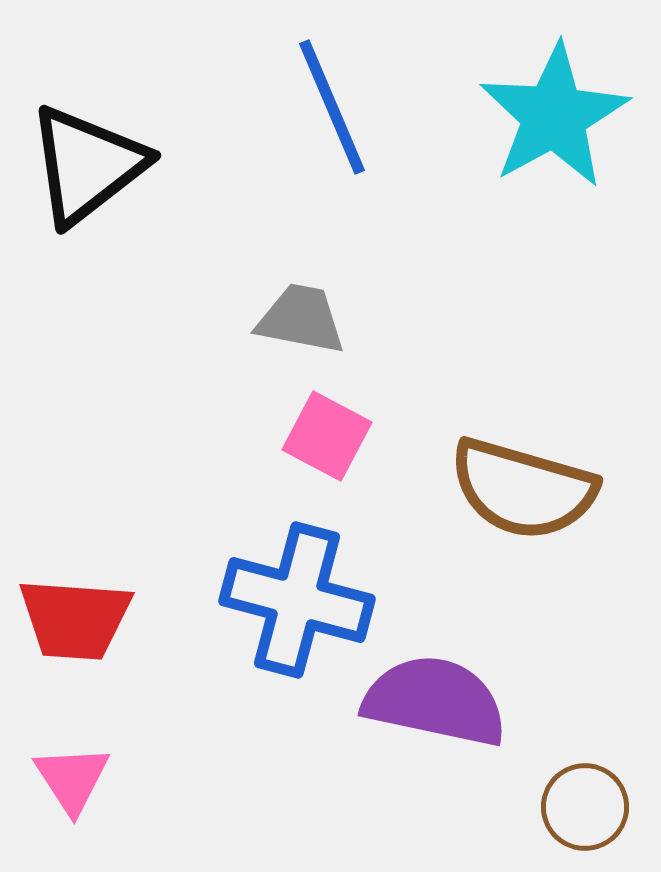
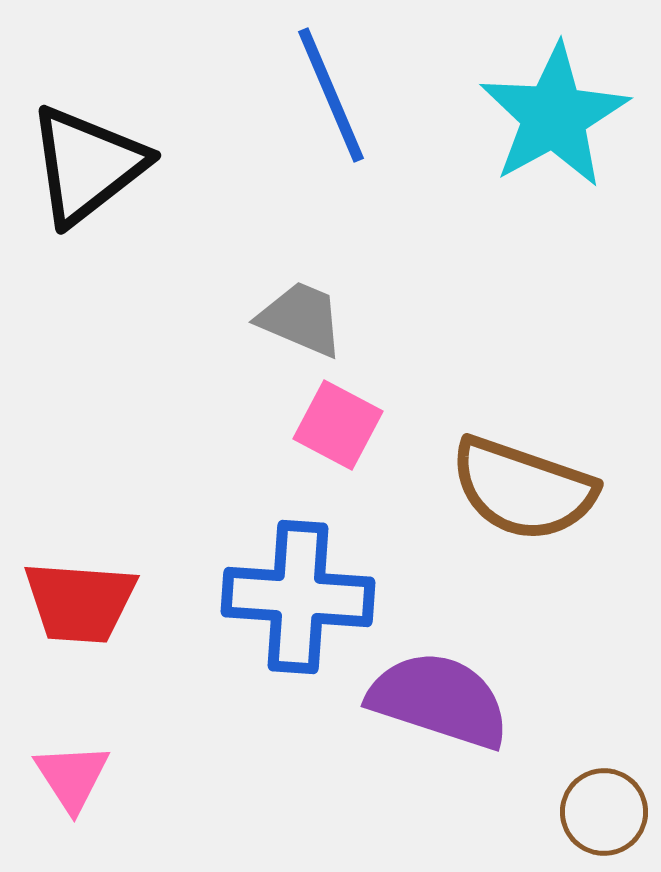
blue line: moved 1 px left, 12 px up
gray trapezoid: rotated 12 degrees clockwise
pink square: moved 11 px right, 11 px up
brown semicircle: rotated 3 degrees clockwise
blue cross: moved 1 px right, 3 px up; rotated 11 degrees counterclockwise
red trapezoid: moved 5 px right, 17 px up
purple semicircle: moved 4 px right, 1 px up; rotated 6 degrees clockwise
pink triangle: moved 2 px up
brown circle: moved 19 px right, 5 px down
